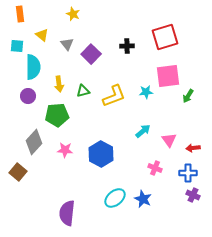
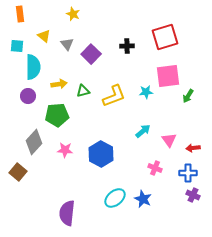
yellow triangle: moved 2 px right, 1 px down
yellow arrow: rotated 91 degrees counterclockwise
